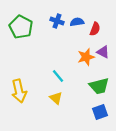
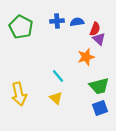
blue cross: rotated 24 degrees counterclockwise
purple triangle: moved 4 px left, 13 px up; rotated 16 degrees clockwise
yellow arrow: moved 3 px down
blue square: moved 4 px up
